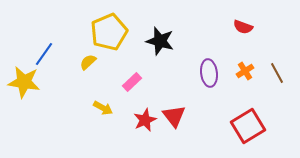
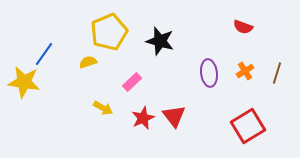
yellow semicircle: rotated 24 degrees clockwise
brown line: rotated 45 degrees clockwise
red star: moved 2 px left, 2 px up
